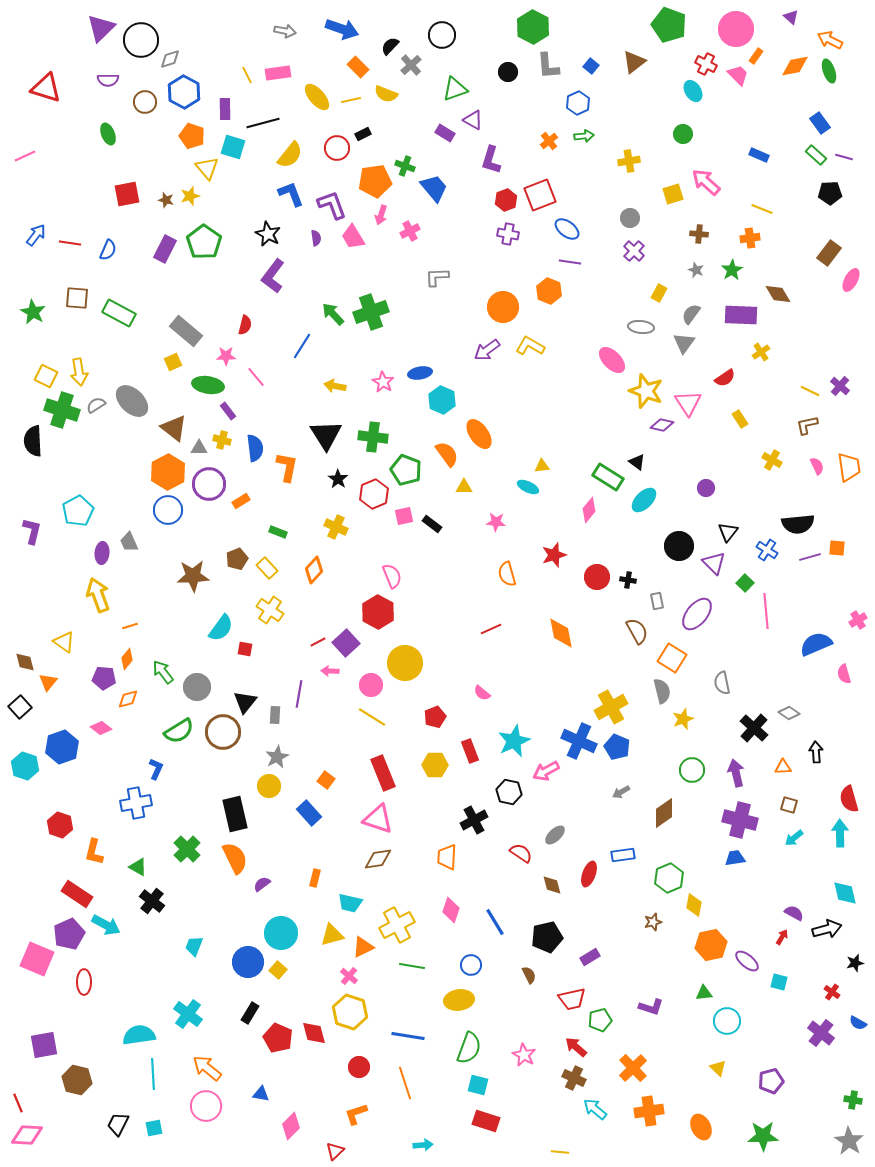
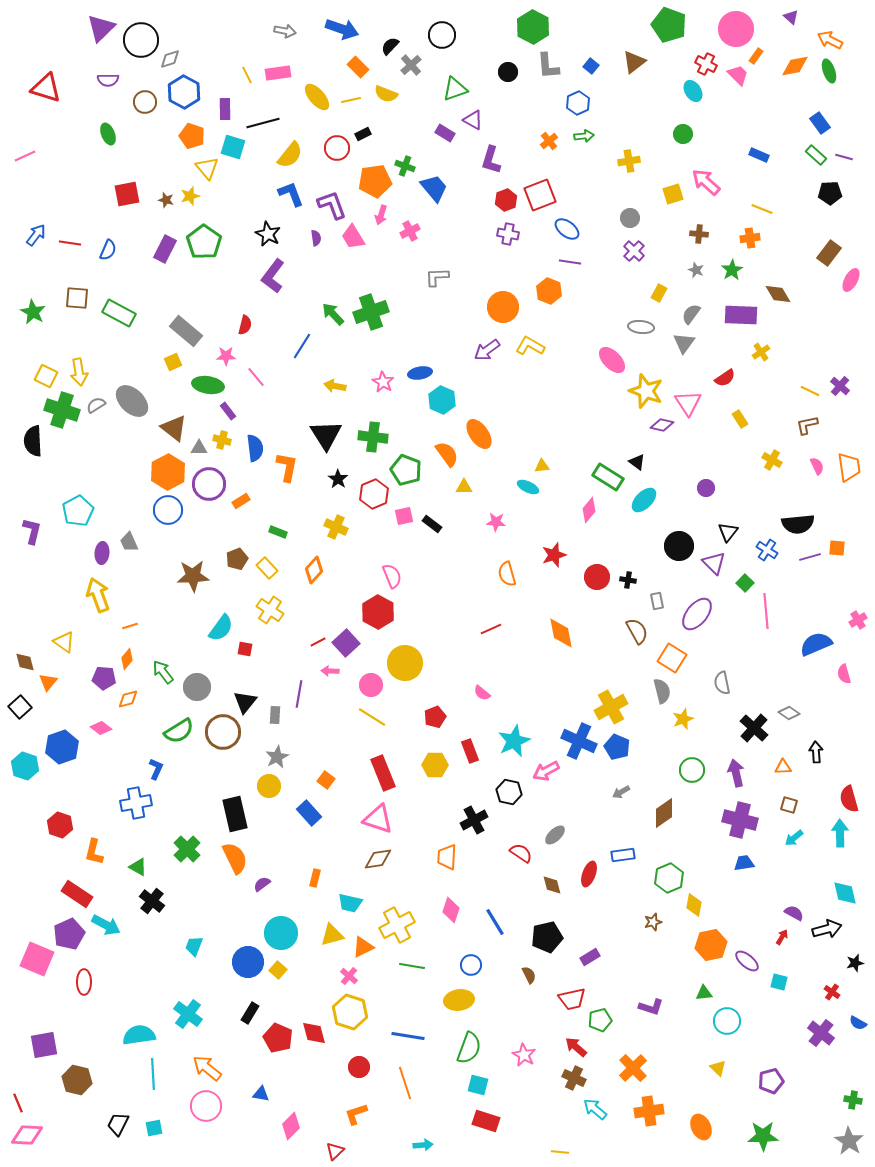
blue trapezoid at (735, 858): moved 9 px right, 5 px down
